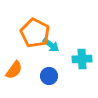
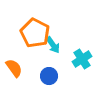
cyan arrow: moved 2 px right; rotated 18 degrees clockwise
cyan cross: rotated 30 degrees counterclockwise
orange semicircle: moved 2 px up; rotated 72 degrees counterclockwise
